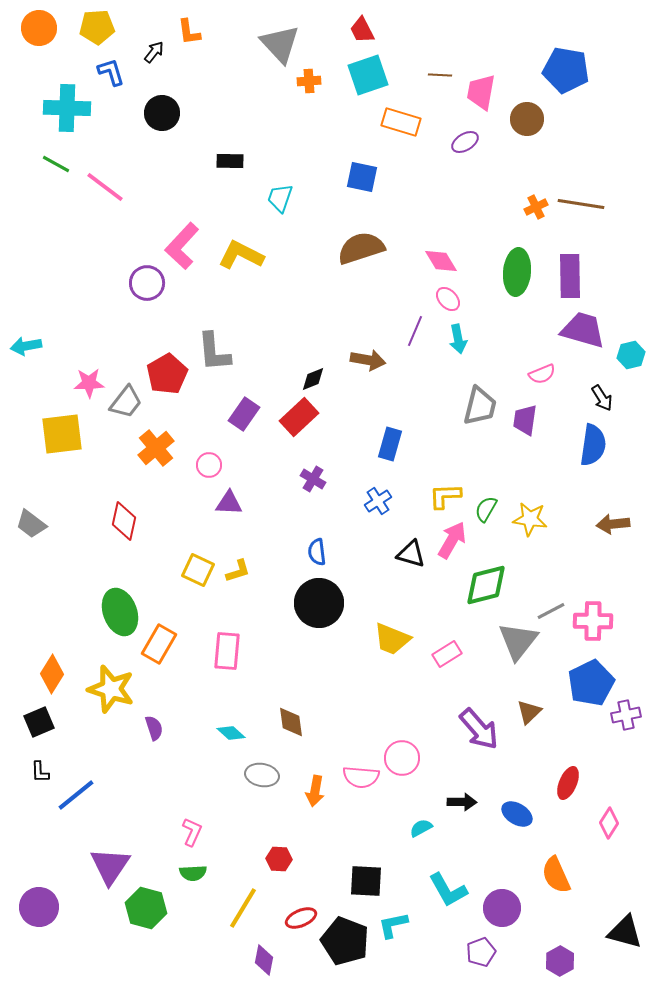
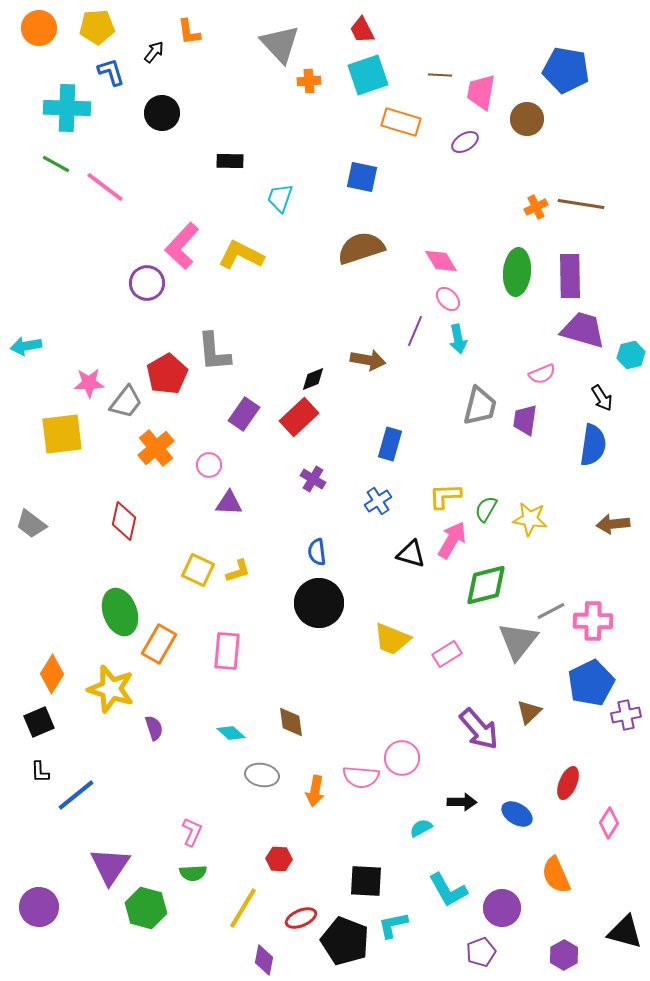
purple hexagon at (560, 961): moved 4 px right, 6 px up
